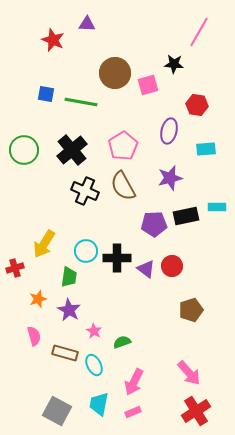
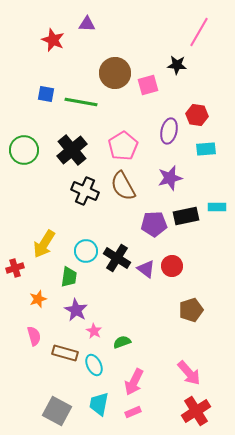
black star at (174, 64): moved 3 px right, 1 px down
red hexagon at (197, 105): moved 10 px down
black cross at (117, 258): rotated 32 degrees clockwise
purple star at (69, 310): moved 7 px right
